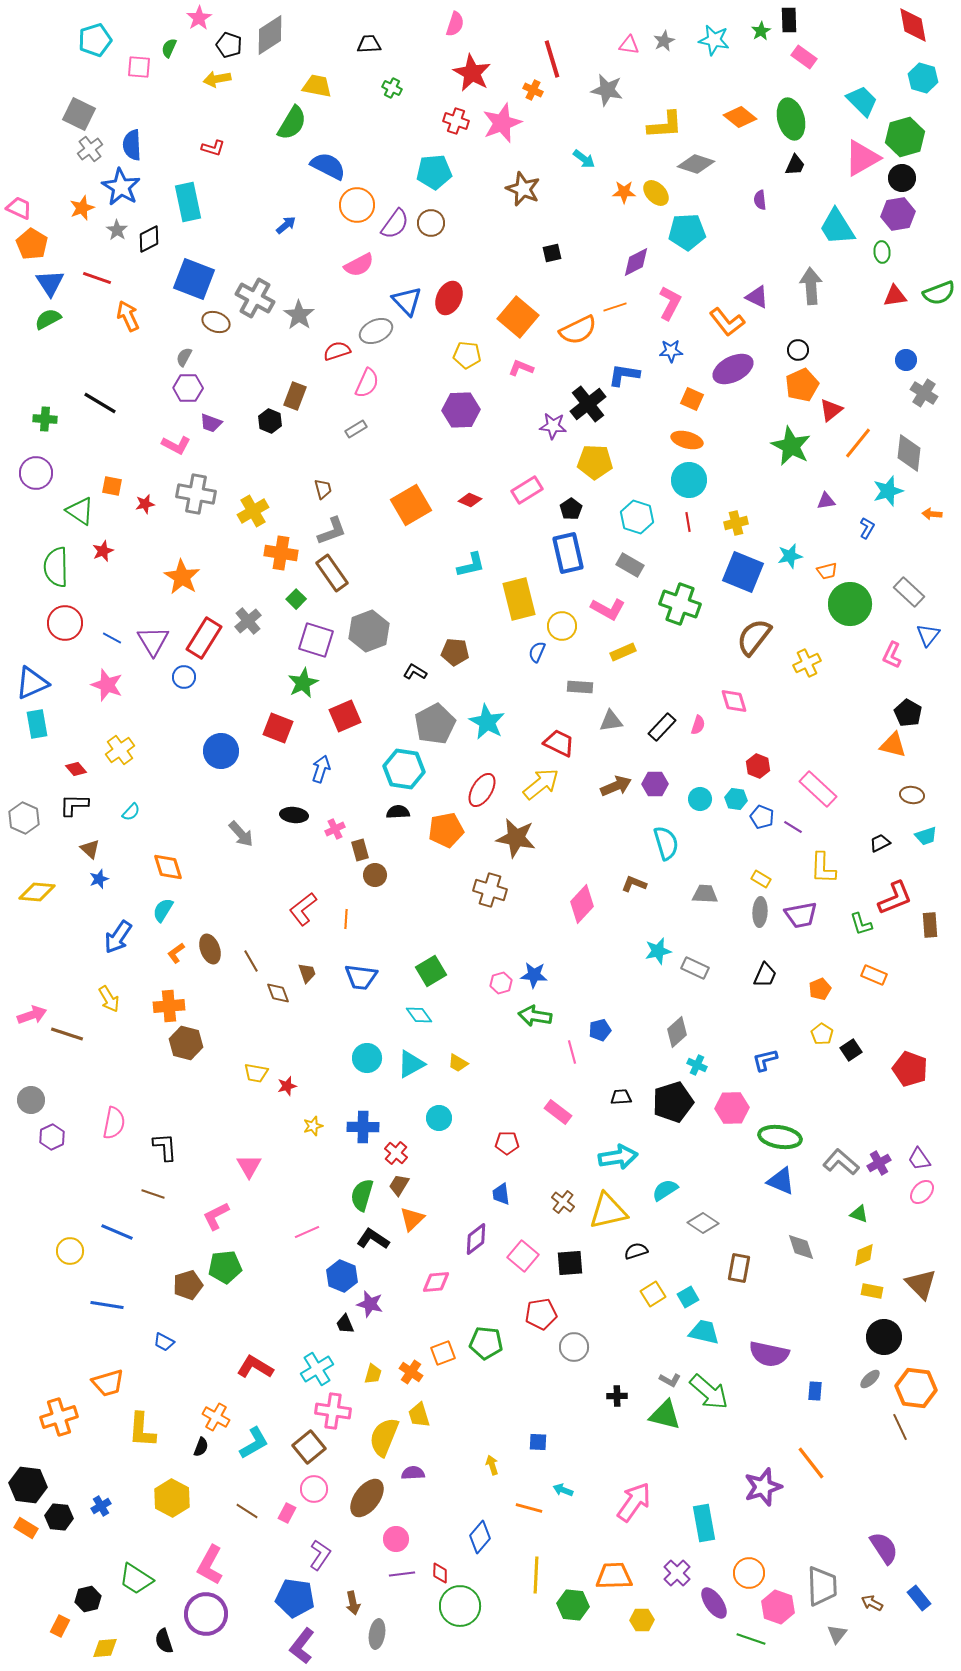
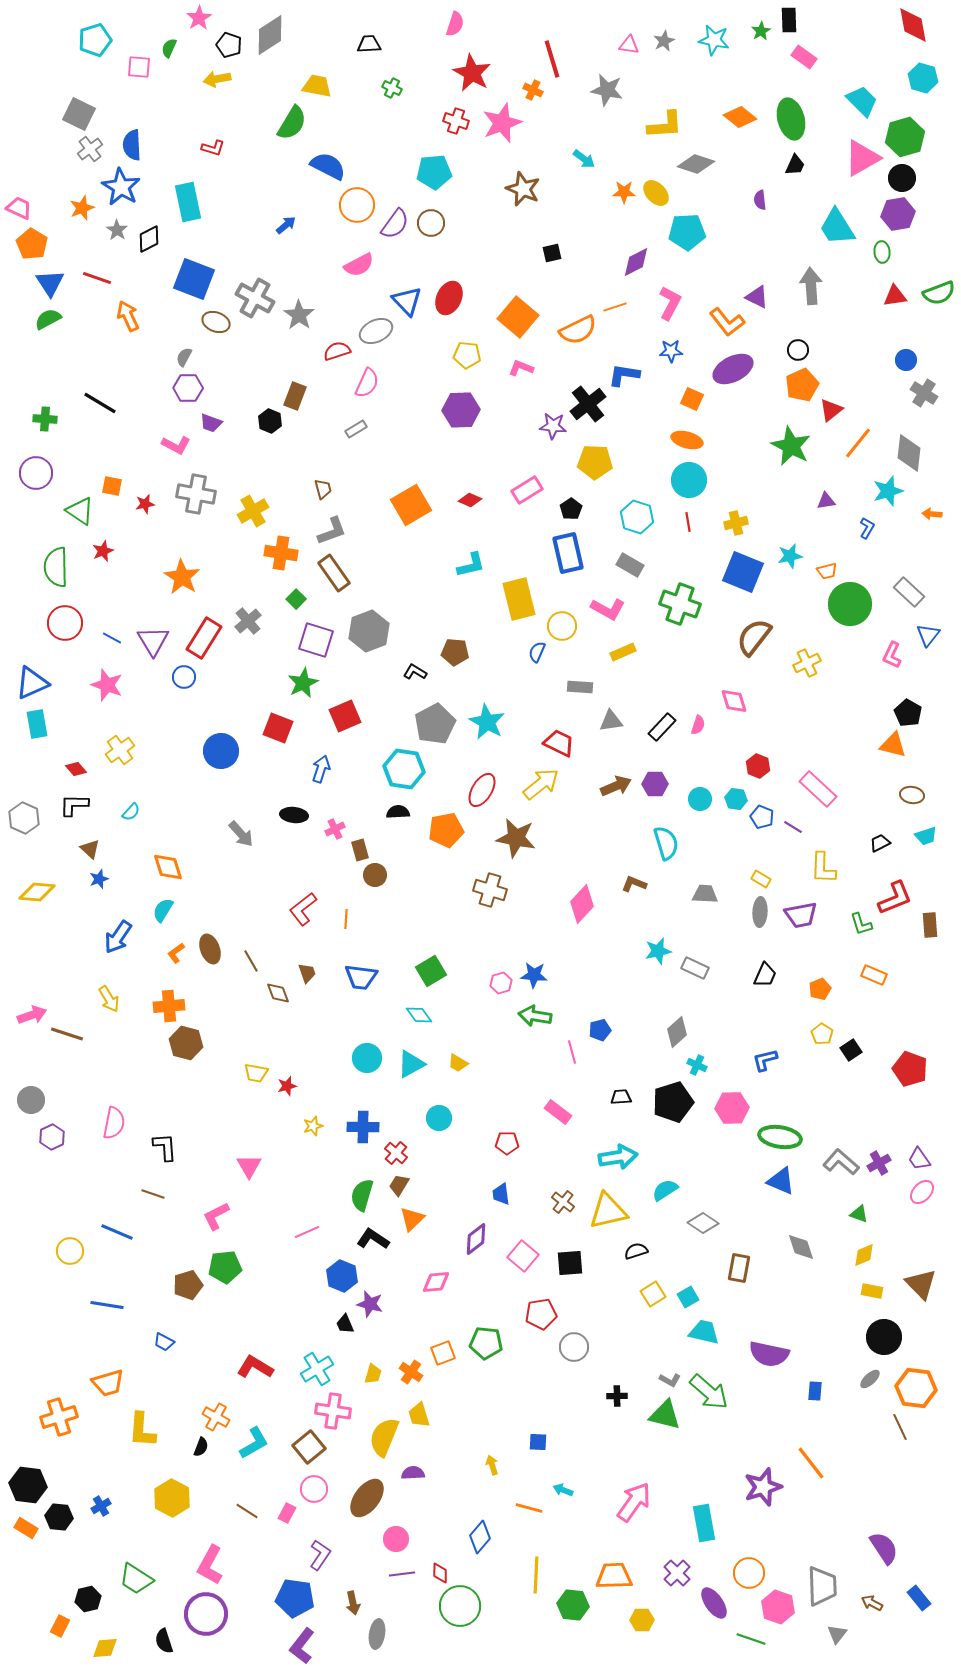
brown rectangle at (332, 573): moved 2 px right
